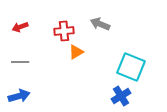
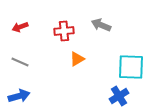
gray arrow: moved 1 px right, 1 px down
orange triangle: moved 1 px right, 7 px down
gray line: rotated 24 degrees clockwise
cyan square: rotated 20 degrees counterclockwise
blue cross: moved 2 px left
